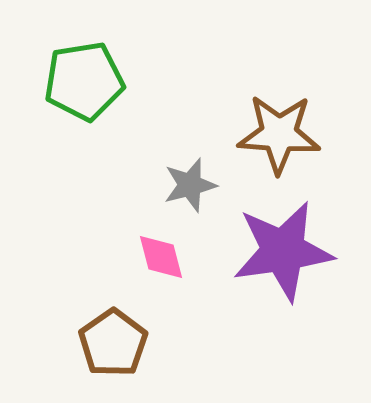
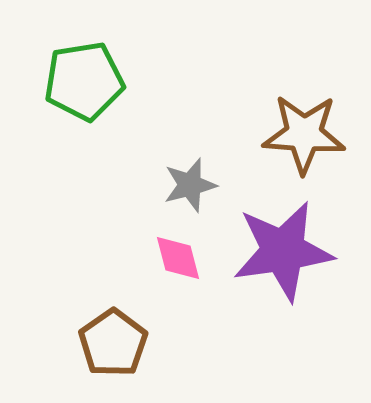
brown star: moved 25 px right
pink diamond: moved 17 px right, 1 px down
